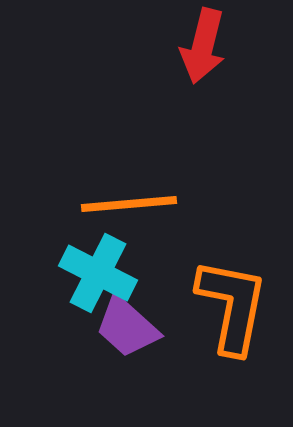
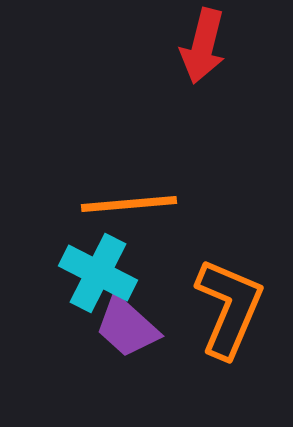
orange L-shape: moved 3 px left, 2 px down; rotated 12 degrees clockwise
